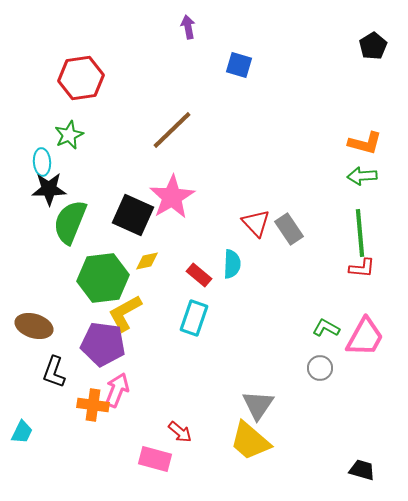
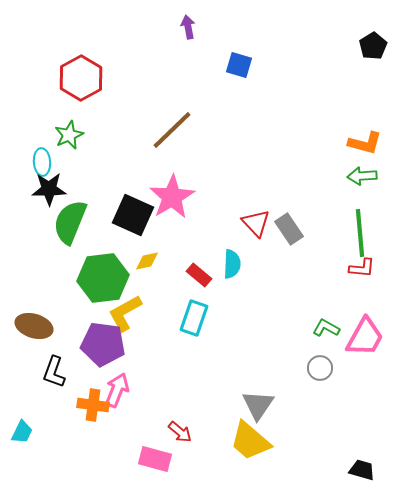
red hexagon: rotated 21 degrees counterclockwise
